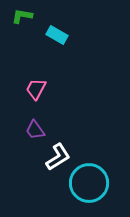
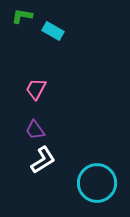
cyan rectangle: moved 4 px left, 4 px up
white L-shape: moved 15 px left, 3 px down
cyan circle: moved 8 px right
